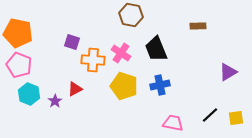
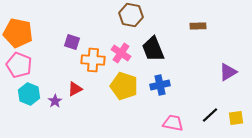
black trapezoid: moved 3 px left
